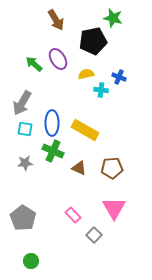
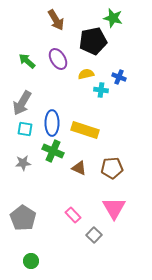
green arrow: moved 7 px left, 3 px up
yellow rectangle: rotated 12 degrees counterclockwise
gray star: moved 2 px left
